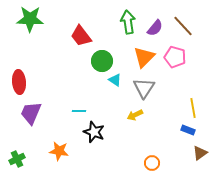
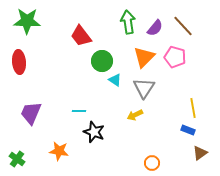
green star: moved 3 px left, 2 px down
red ellipse: moved 20 px up
green cross: rotated 28 degrees counterclockwise
